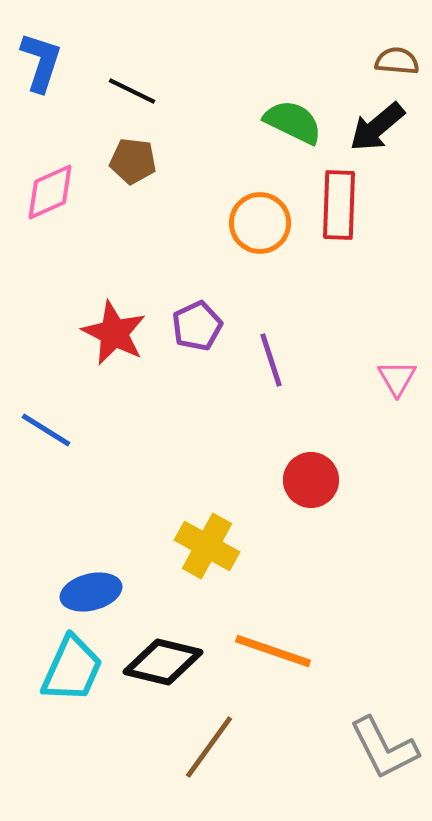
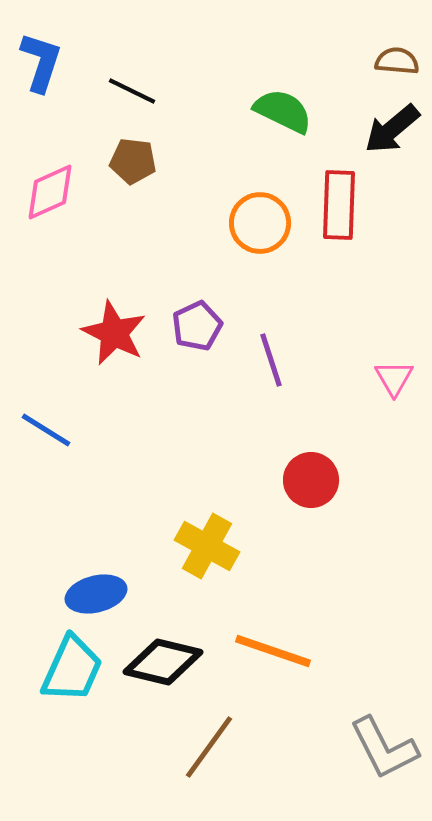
green semicircle: moved 10 px left, 11 px up
black arrow: moved 15 px right, 2 px down
pink triangle: moved 3 px left
blue ellipse: moved 5 px right, 2 px down
